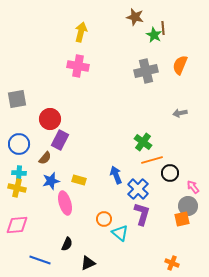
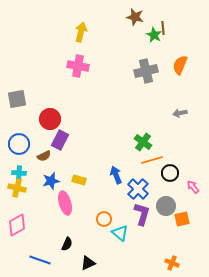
brown semicircle: moved 1 px left, 2 px up; rotated 24 degrees clockwise
gray circle: moved 22 px left
pink diamond: rotated 25 degrees counterclockwise
